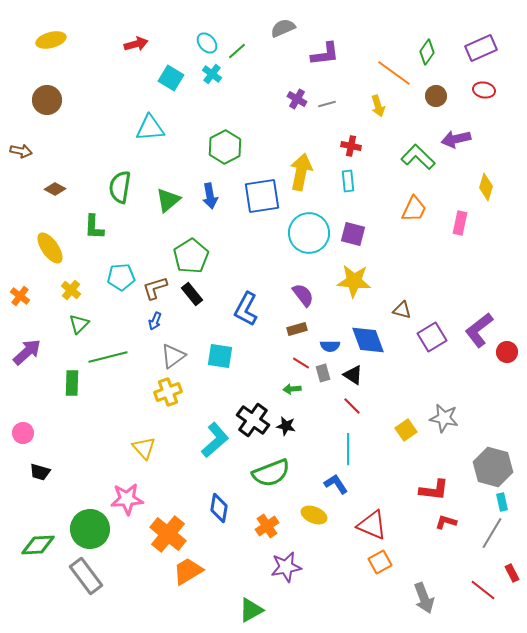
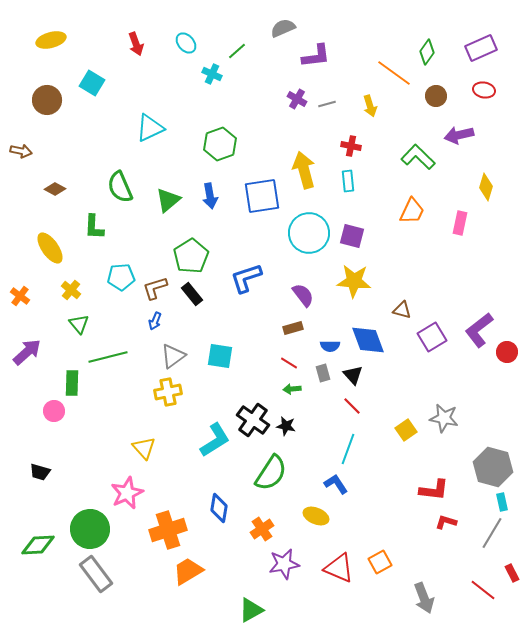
cyan ellipse at (207, 43): moved 21 px left
red arrow at (136, 44): rotated 85 degrees clockwise
purple L-shape at (325, 54): moved 9 px left, 2 px down
cyan cross at (212, 74): rotated 12 degrees counterclockwise
cyan square at (171, 78): moved 79 px left, 5 px down
yellow arrow at (378, 106): moved 8 px left
cyan triangle at (150, 128): rotated 20 degrees counterclockwise
purple arrow at (456, 139): moved 3 px right, 4 px up
green hexagon at (225, 147): moved 5 px left, 3 px up; rotated 8 degrees clockwise
yellow arrow at (301, 172): moved 3 px right, 2 px up; rotated 27 degrees counterclockwise
green semicircle at (120, 187): rotated 32 degrees counterclockwise
orange trapezoid at (414, 209): moved 2 px left, 2 px down
purple square at (353, 234): moved 1 px left, 2 px down
blue L-shape at (246, 309): moved 31 px up; rotated 44 degrees clockwise
green triangle at (79, 324): rotated 25 degrees counterclockwise
brown rectangle at (297, 329): moved 4 px left, 1 px up
red line at (301, 363): moved 12 px left
black triangle at (353, 375): rotated 15 degrees clockwise
yellow cross at (168, 392): rotated 8 degrees clockwise
pink circle at (23, 433): moved 31 px right, 22 px up
cyan L-shape at (215, 440): rotated 9 degrees clockwise
cyan line at (348, 449): rotated 20 degrees clockwise
green semicircle at (271, 473): rotated 36 degrees counterclockwise
pink star at (127, 499): moved 6 px up; rotated 20 degrees counterclockwise
yellow ellipse at (314, 515): moved 2 px right, 1 px down
red triangle at (372, 525): moved 33 px left, 43 px down
orange cross at (267, 526): moved 5 px left, 3 px down
orange cross at (168, 534): moved 4 px up; rotated 33 degrees clockwise
purple star at (286, 567): moved 2 px left, 3 px up
gray rectangle at (86, 576): moved 10 px right, 2 px up
